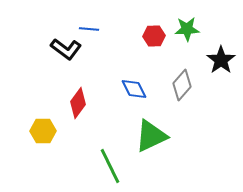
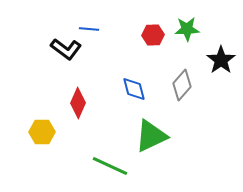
red hexagon: moved 1 px left, 1 px up
blue diamond: rotated 12 degrees clockwise
red diamond: rotated 12 degrees counterclockwise
yellow hexagon: moved 1 px left, 1 px down
green line: rotated 39 degrees counterclockwise
